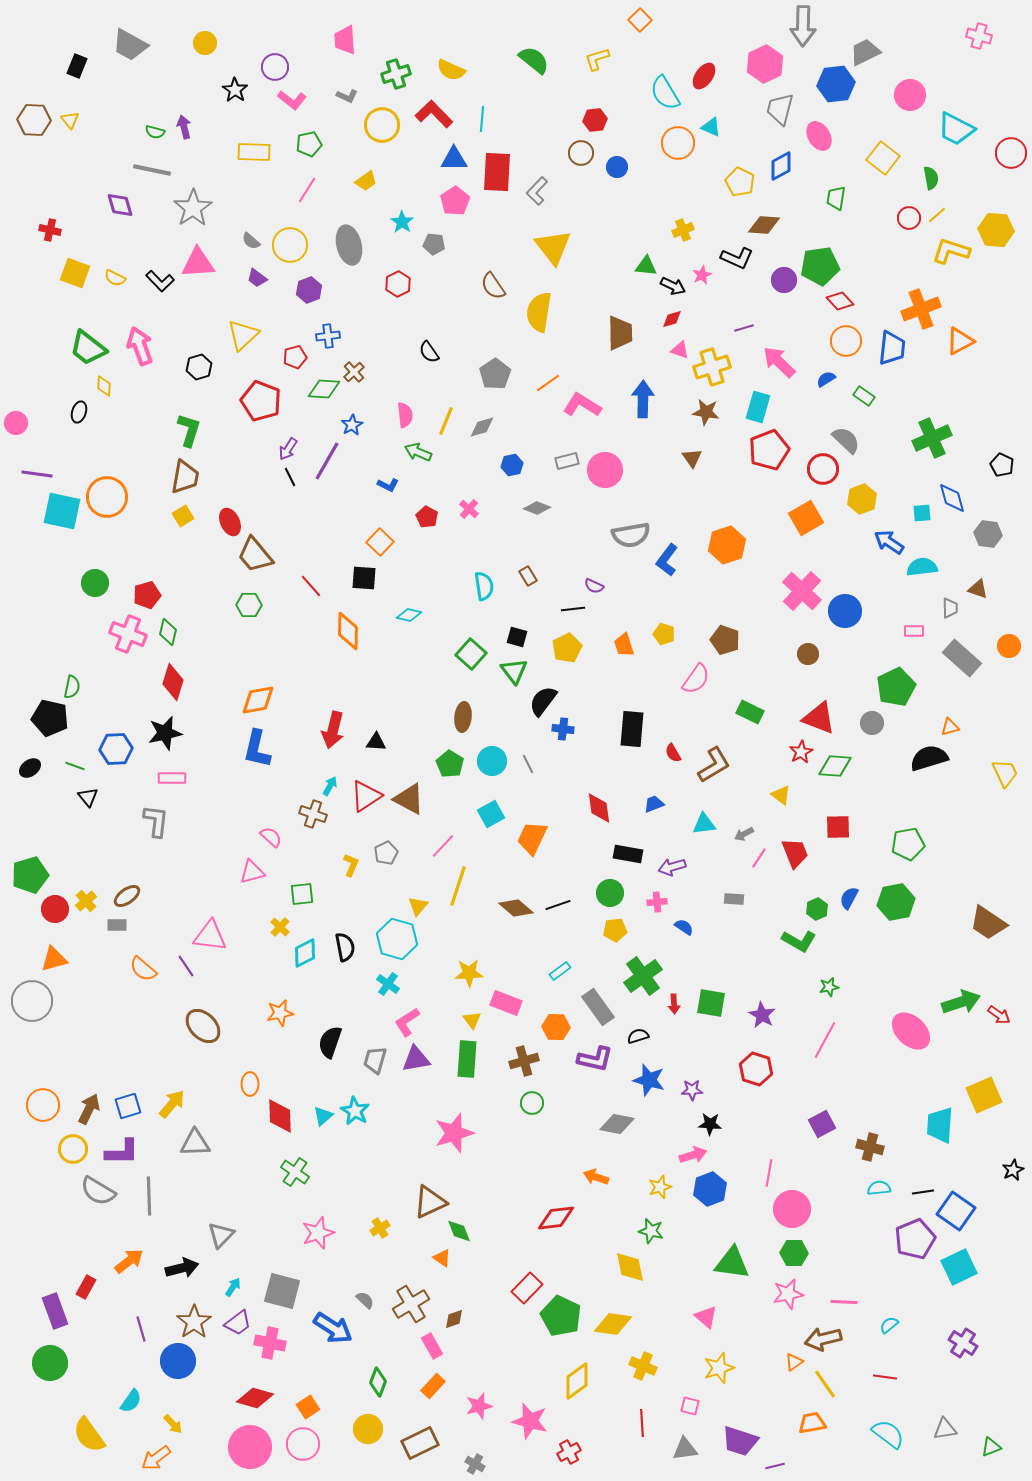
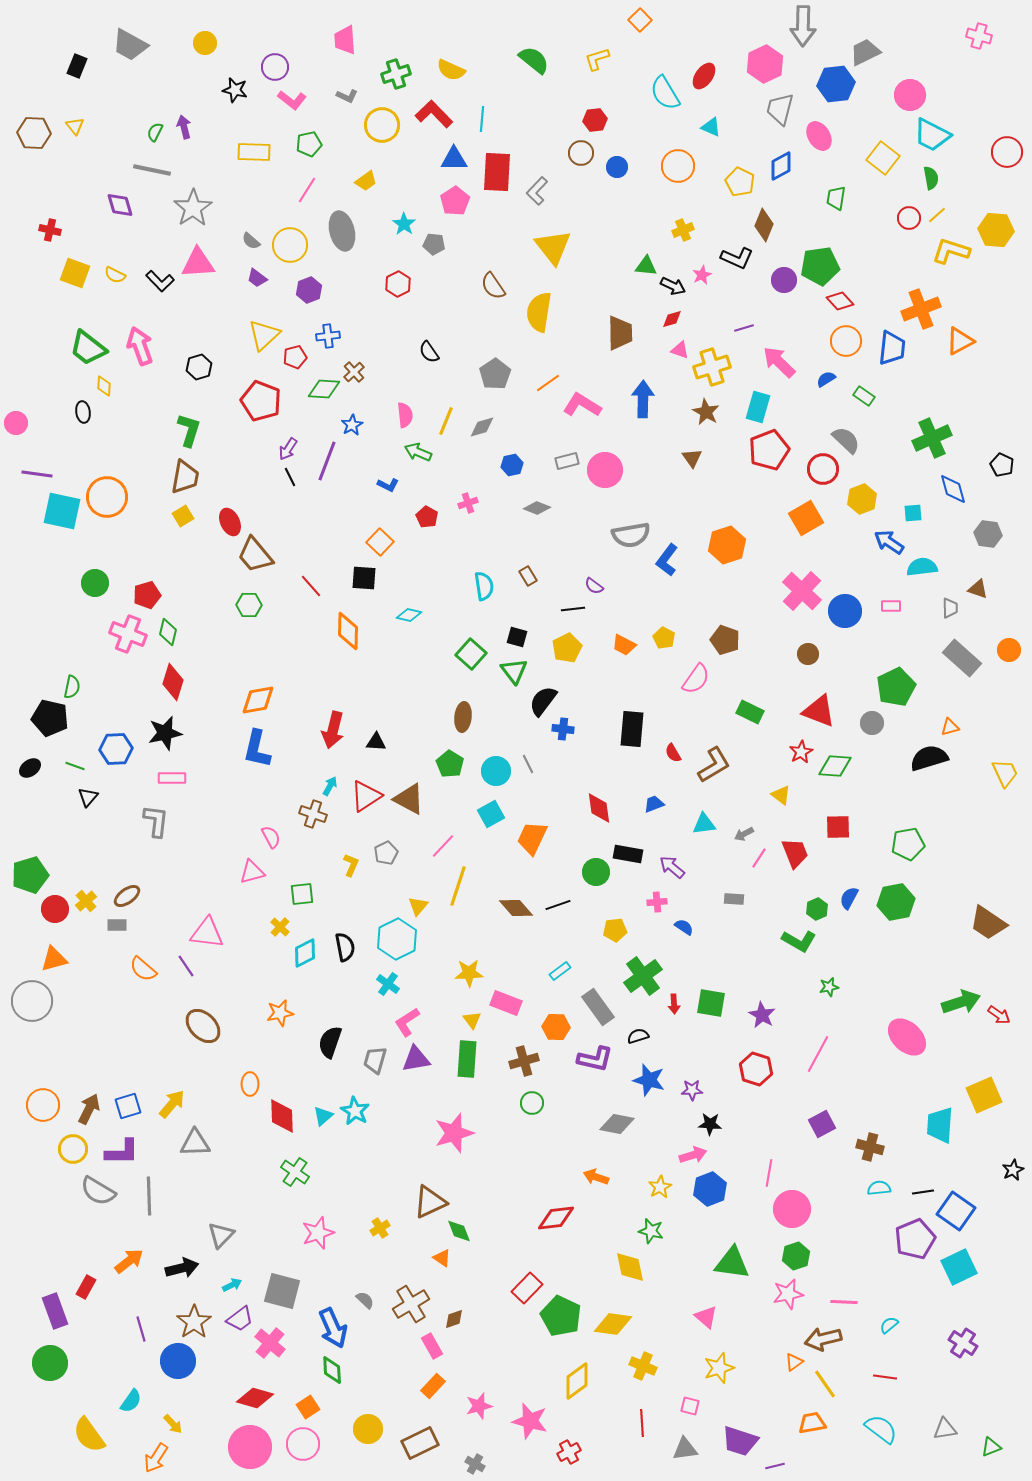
black star at (235, 90): rotated 20 degrees counterclockwise
brown hexagon at (34, 120): moved 13 px down
yellow triangle at (70, 120): moved 5 px right, 6 px down
cyan trapezoid at (956, 129): moved 24 px left, 6 px down
green semicircle at (155, 132): rotated 102 degrees clockwise
orange circle at (678, 143): moved 23 px down
red circle at (1011, 153): moved 4 px left, 1 px up
cyan star at (402, 222): moved 2 px right, 2 px down
brown diamond at (764, 225): rotated 72 degrees counterclockwise
gray ellipse at (349, 245): moved 7 px left, 14 px up
yellow semicircle at (115, 278): moved 3 px up
yellow triangle at (243, 335): moved 21 px right
black ellipse at (79, 412): moved 4 px right; rotated 25 degrees counterclockwise
brown star at (706, 412): rotated 20 degrees clockwise
purple line at (327, 461): rotated 9 degrees counterclockwise
blue diamond at (952, 498): moved 1 px right, 9 px up
pink cross at (469, 509): moved 1 px left, 6 px up; rotated 30 degrees clockwise
cyan square at (922, 513): moved 9 px left
purple semicircle at (594, 586): rotated 12 degrees clockwise
pink rectangle at (914, 631): moved 23 px left, 25 px up
yellow pentagon at (664, 634): moved 4 px down; rotated 10 degrees clockwise
orange trapezoid at (624, 645): rotated 45 degrees counterclockwise
orange circle at (1009, 646): moved 4 px down
red triangle at (819, 718): moved 7 px up
cyan circle at (492, 761): moved 4 px right, 10 px down
black triangle at (88, 797): rotated 20 degrees clockwise
pink semicircle at (271, 837): rotated 20 degrees clockwise
purple arrow at (672, 867): rotated 56 degrees clockwise
green circle at (610, 893): moved 14 px left, 21 px up
brown diamond at (516, 908): rotated 8 degrees clockwise
pink triangle at (210, 936): moved 3 px left, 3 px up
cyan hexagon at (397, 939): rotated 18 degrees clockwise
pink ellipse at (911, 1031): moved 4 px left, 6 px down
pink line at (825, 1040): moved 7 px left, 14 px down
red diamond at (280, 1116): moved 2 px right
yellow star at (660, 1187): rotated 10 degrees counterclockwise
green hexagon at (794, 1253): moved 2 px right, 3 px down; rotated 20 degrees counterclockwise
cyan arrow at (233, 1287): moved 1 px left, 2 px up; rotated 30 degrees clockwise
purple trapezoid at (238, 1323): moved 2 px right, 4 px up
blue arrow at (333, 1328): rotated 33 degrees clockwise
pink cross at (270, 1343): rotated 28 degrees clockwise
green diamond at (378, 1382): moved 46 px left, 12 px up; rotated 24 degrees counterclockwise
cyan semicircle at (888, 1434): moved 7 px left, 5 px up
orange arrow at (156, 1458): rotated 20 degrees counterclockwise
